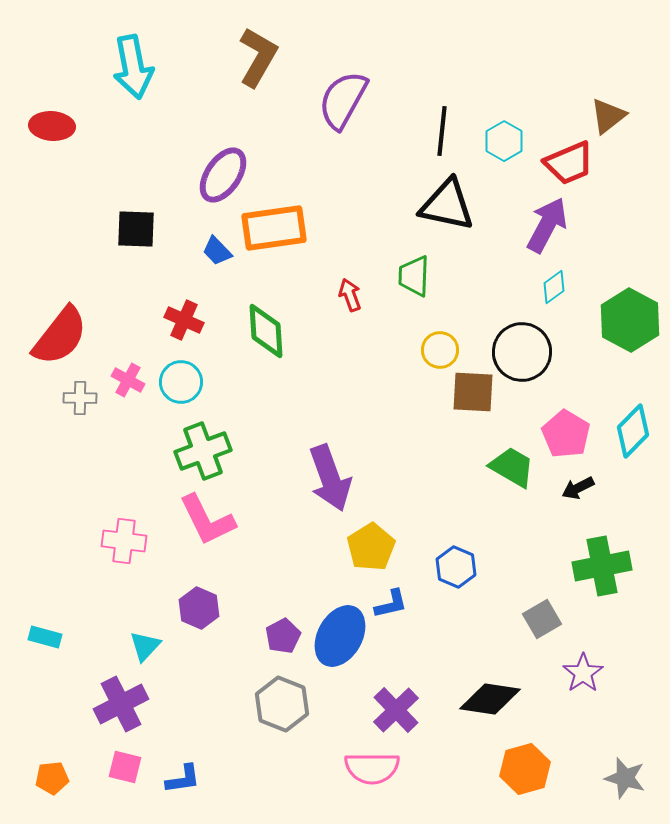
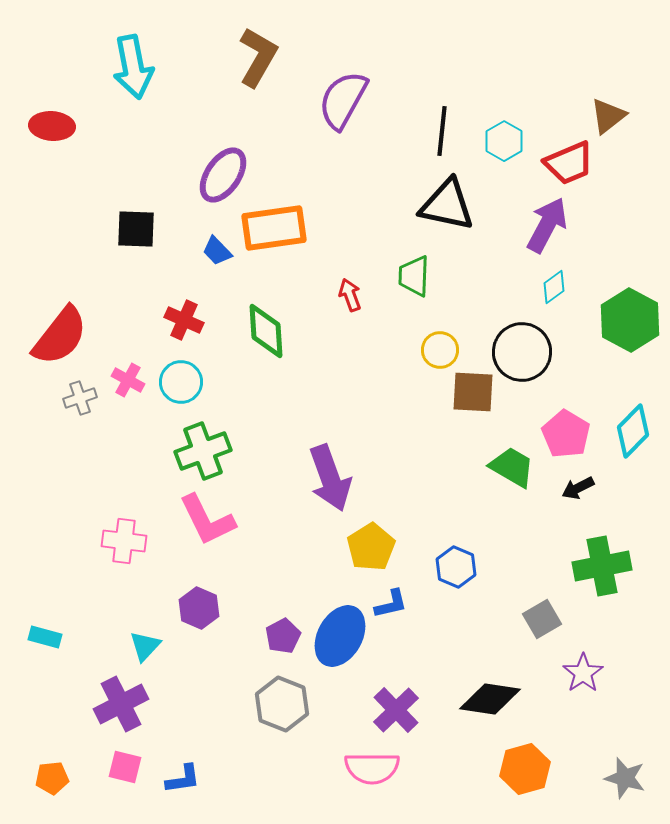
gray cross at (80, 398): rotated 20 degrees counterclockwise
